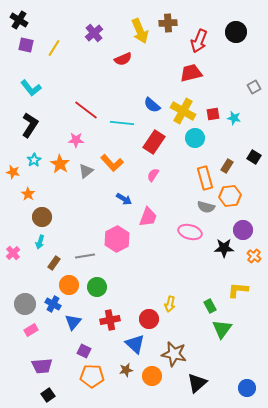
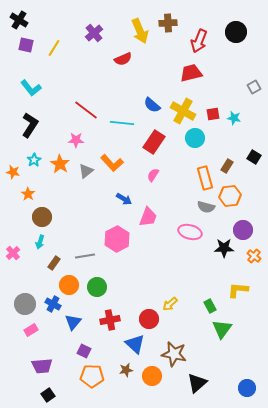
yellow arrow at (170, 304): rotated 35 degrees clockwise
